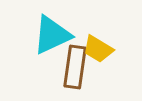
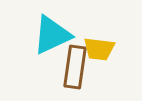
yellow trapezoid: moved 1 px right; rotated 24 degrees counterclockwise
